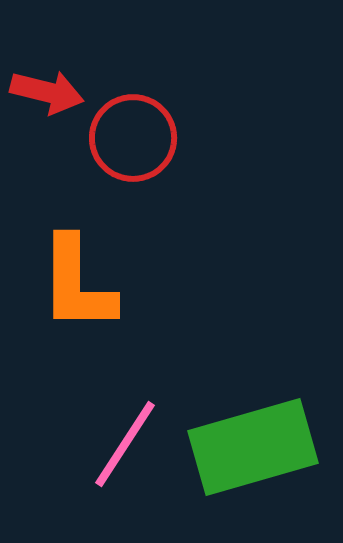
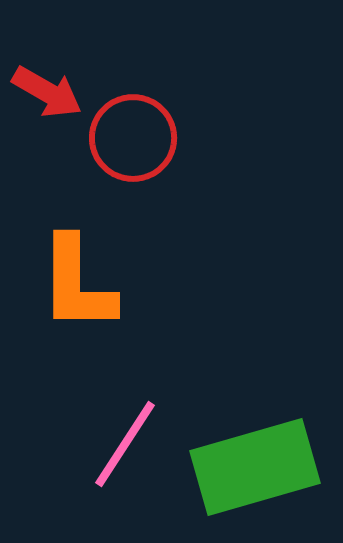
red arrow: rotated 16 degrees clockwise
green rectangle: moved 2 px right, 20 px down
